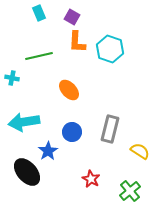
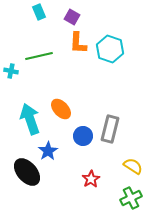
cyan rectangle: moved 1 px up
orange L-shape: moved 1 px right, 1 px down
cyan cross: moved 1 px left, 7 px up
orange ellipse: moved 8 px left, 19 px down
cyan arrow: moved 6 px right, 3 px up; rotated 80 degrees clockwise
blue circle: moved 11 px right, 4 px down
yellow semicircle: moved 7 px left, 15 px down
red star: rotated 12 degrees clockwise
green cross: moved 1 px right, 7 px down; rotated 15 degrees clockwise
